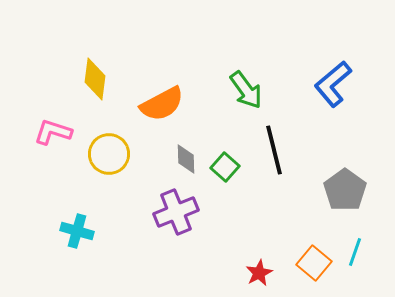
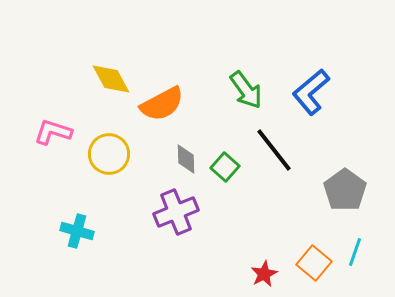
yellow diamond: moved 16 px right; rotated 36 degrees counterclockwise
blue L-shape: moved 22 px left, 8 px down
black line: rotated 24 degrees counterclockwise
red star: moved 5 px right, 1 px down
